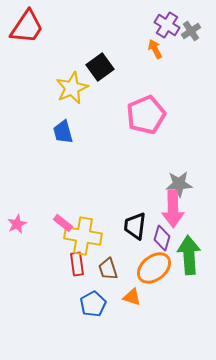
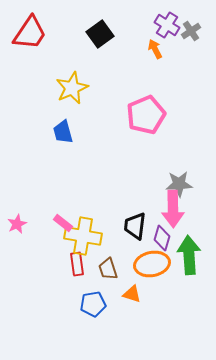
red trapezoid: moved 3 px right, 6 px down
black square: moved 33 px up
orange ellipse: moved 2 px left, 4 px up; rotated 28 degrees clockwise
orange triangle: moved 3 px up
blue pentagon: rotated 20 degrees clockwise
